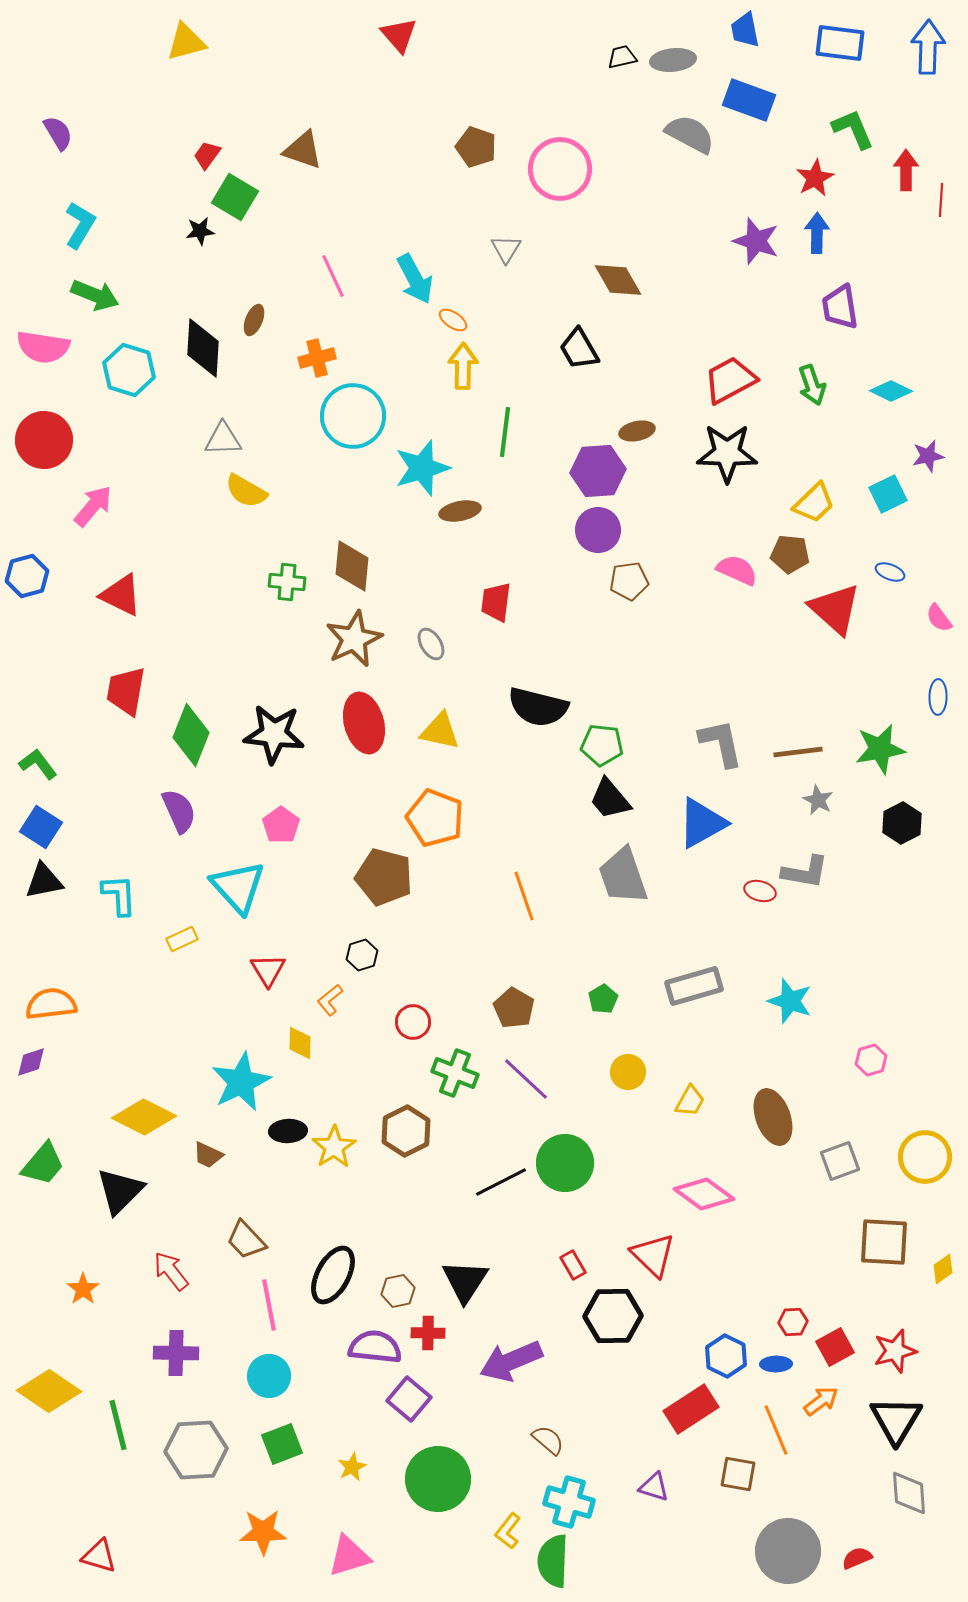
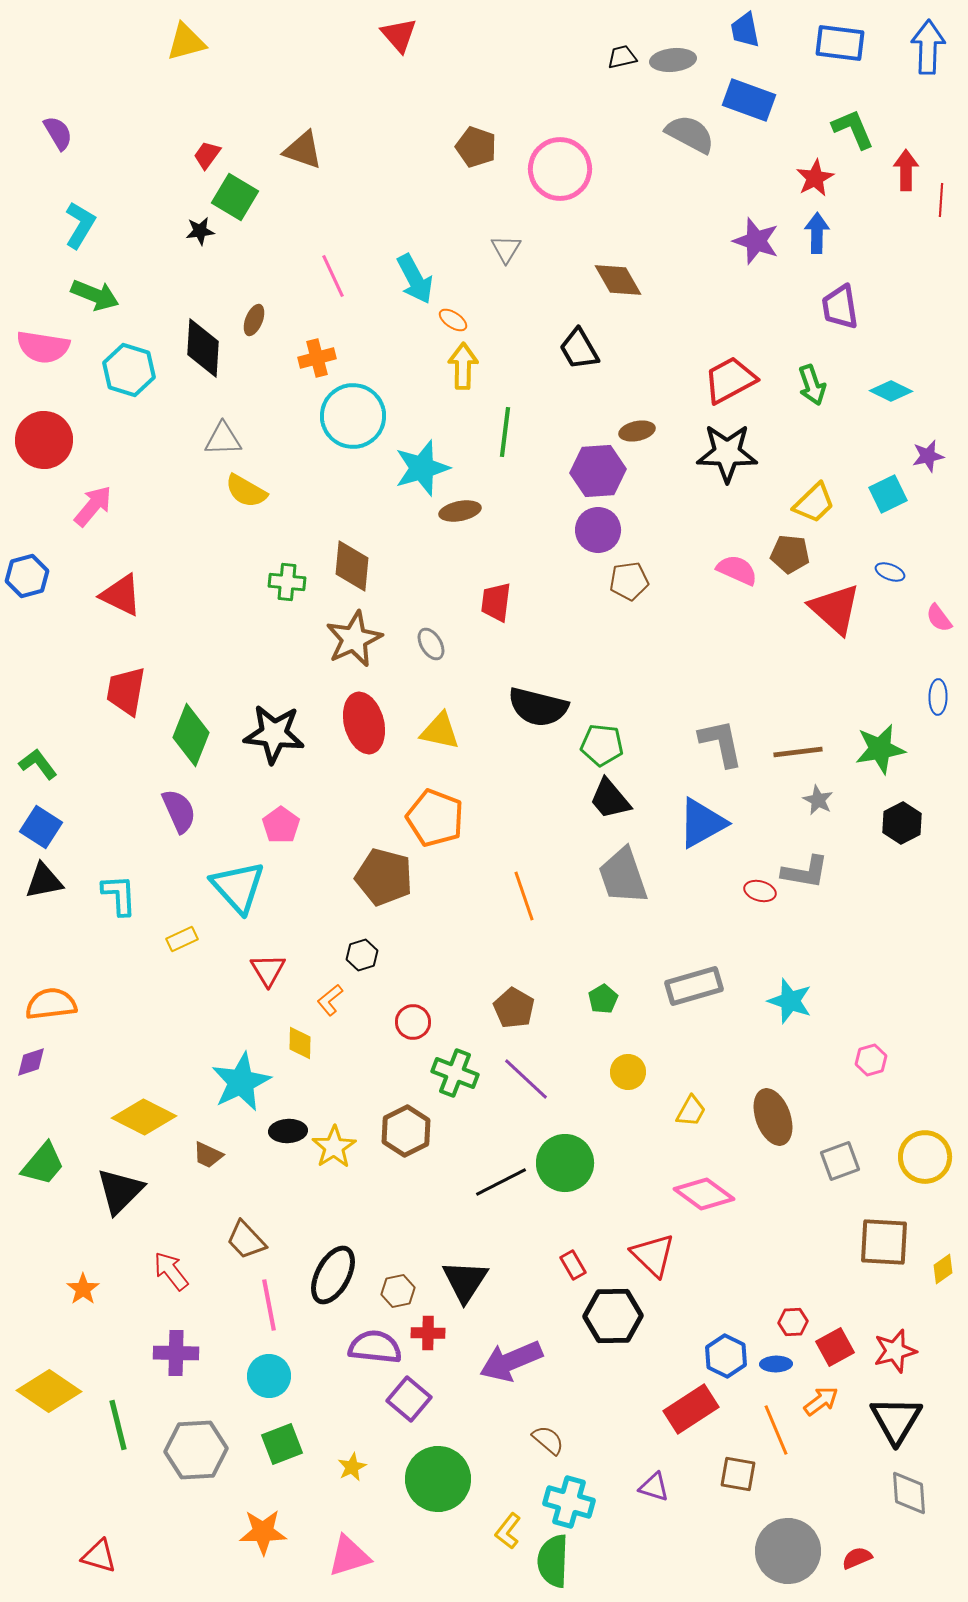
yellow trapezoid at (690, 1101): moved 1 px right, 10 px down
